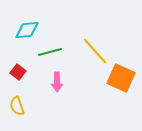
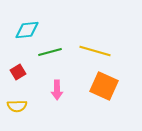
yellow line: rotated 32 degrees counterclockwise
red square: rotated 21 degrees clockwise
orange square: moved 17 px left, 8 px down
pink arrow: moved 8 px down
yellow semicircle: rotated 72 degrees counterclockwise
